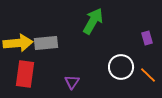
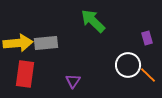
green arrow: rotated 76 degrees counterclockwise
white circle: moved 7 px right, 2 px up
purple triangle: moved 1 px right, 1 px up
